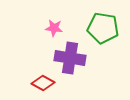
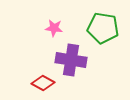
purple cross: moved 1 px right, 2 px down
